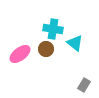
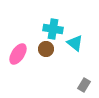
pink ellipse: moved 2 px left; rotated 20 degrees counterclockwise
